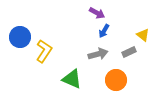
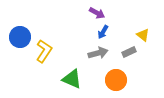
blue arrow: moved 1 px left, 1 px down
gray arrow: moved 1 px up
